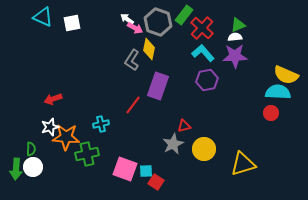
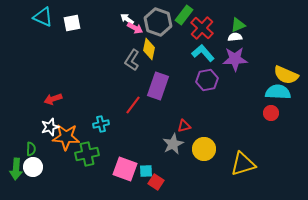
purple star: moved 3 px down
